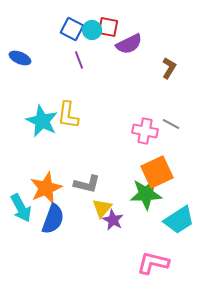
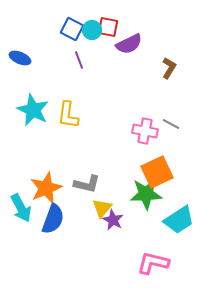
cyan star: moved 9 px left, 11 px up
